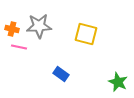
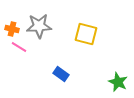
pink line: rotated 21 degrees clockwise
